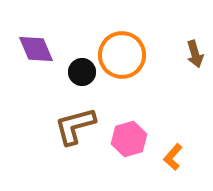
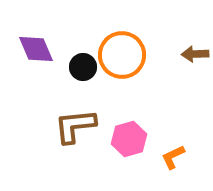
brown arrow: rotated 104 degrees clockwise
black circle: moved 1 px right, 5 px up
brown L-shape: rotated 9 degrees clockwise
orange L-shape: rotated 24 degrees clockwise
